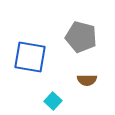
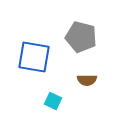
blue square: moved 4 px right
cyan square: rotated 18 degrees counterclockwise
